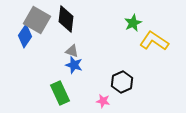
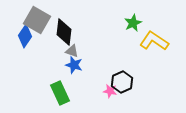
black diamond: moved 2 px left, 13 px down
pink star: moved 7 px right, 10 px up
